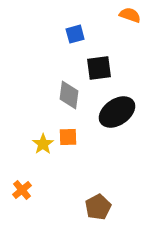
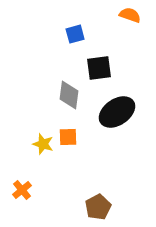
yellow star: rotated 20 degrees counterclockwise
